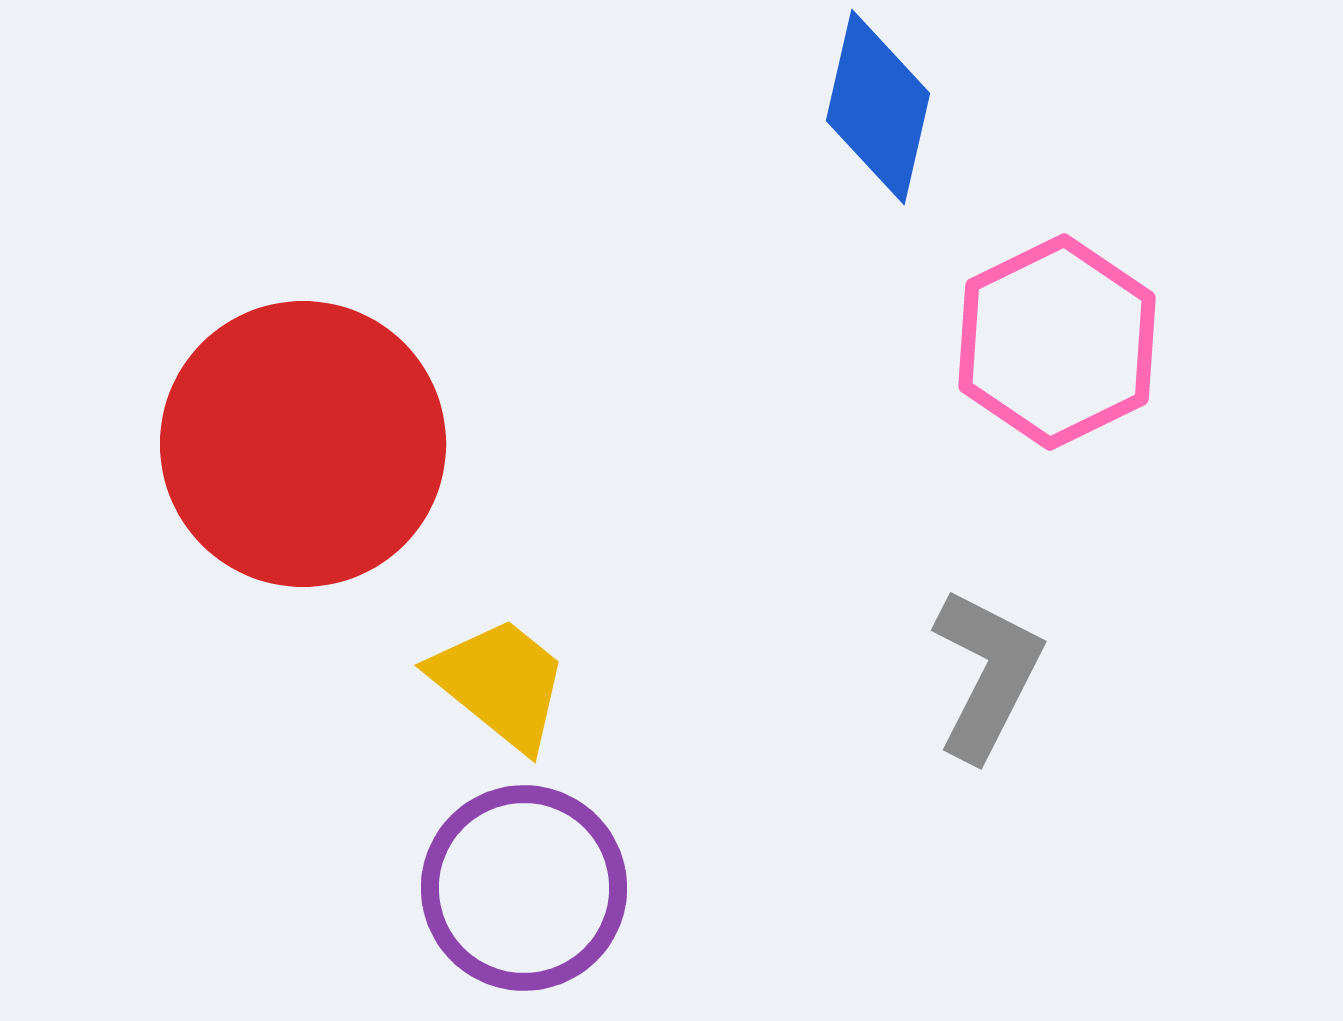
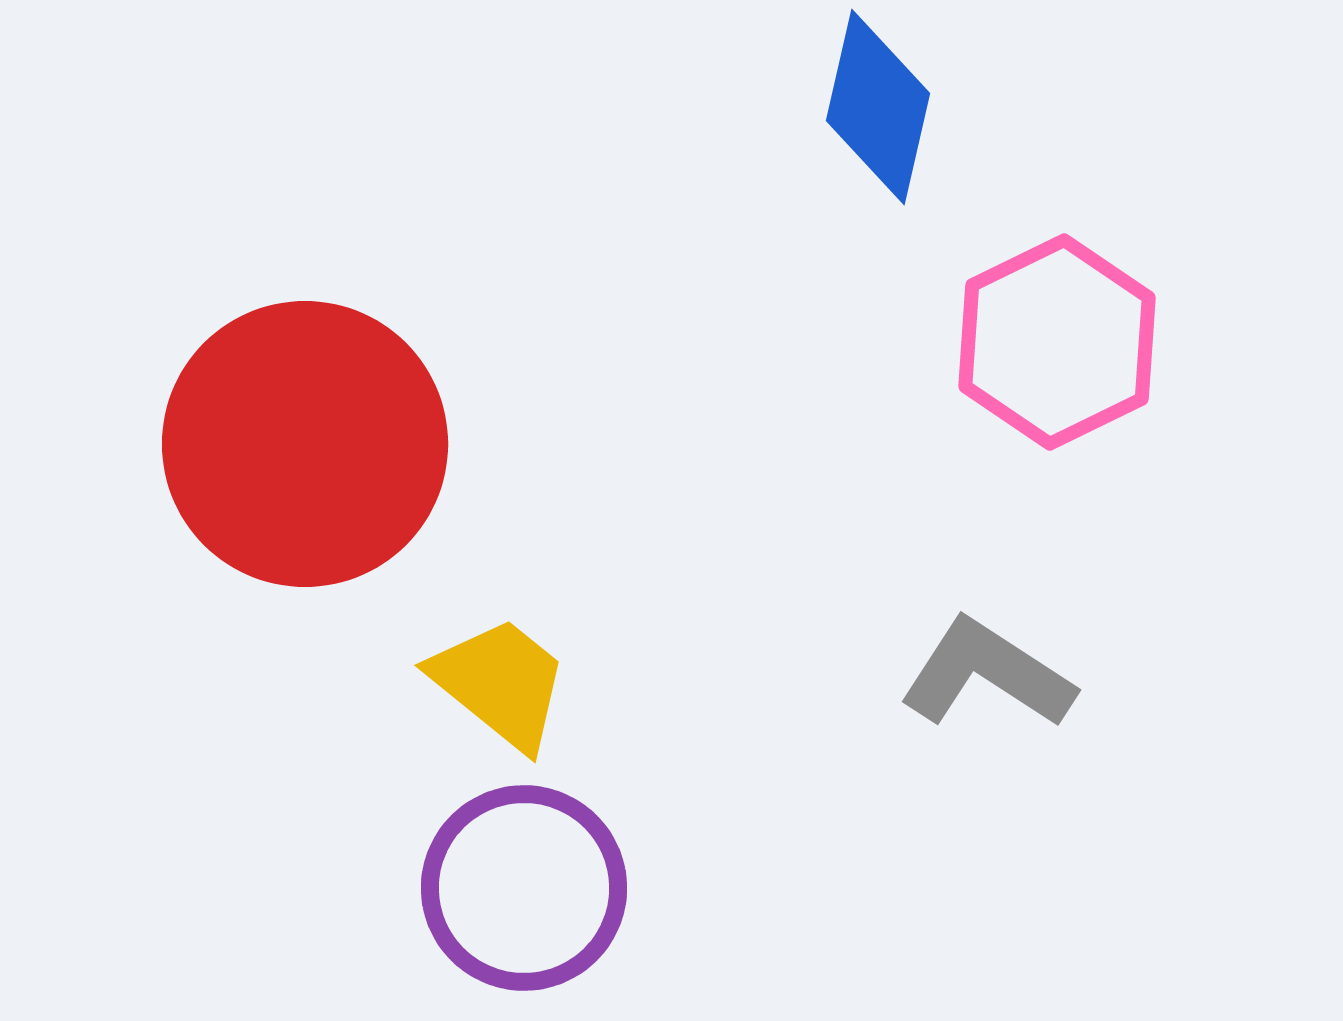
red circle: moved 2 px right
gray L-shape: rotated 84 degrees counterclockwise
